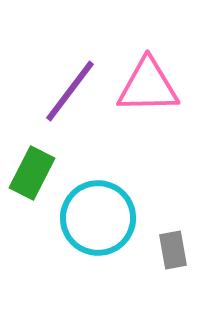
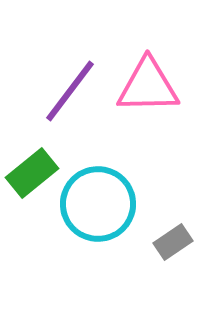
green rectangle: rotated 24 degrees clockwise
cyan circle: moved 14 px up
gray rectangle: moved 8 px up; rotated 66 degrees clockwise
